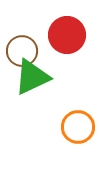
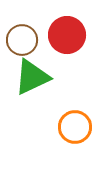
brown circle: moved 11 px up
orange circle: moved 3 px left
